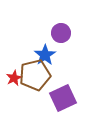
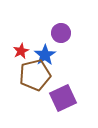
red star: moved 7 px right, 27 px up
